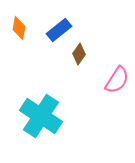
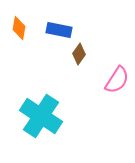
blue rectangle: rotated 50 degrees clockwise
